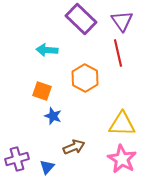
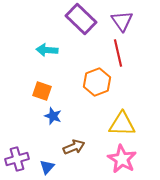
orange hexagon: moved 12 px right, 4 px down; rotated 12 degrees clockwise
